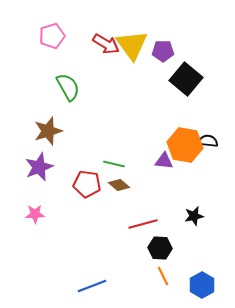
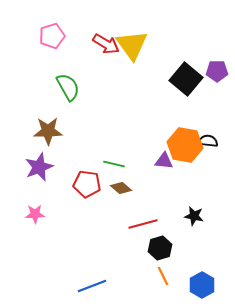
purple pentagon: moved 54 px right, 20 px down
brown star: rotated 16 degrees clockwise
brown diamond: moved 2 px right, 3 px down
black star: rotated 24 degrees clockwise
black hexagon: rotated 20 degrees counterclockwise
